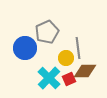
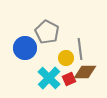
gray pentagon: rotated 20 degrees counterclockwise
gray line: moved 2 px right, 1 px down
brown diamond: moved 1 px down
